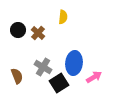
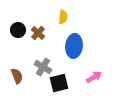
blue ellipse: moved 17 px up
black square: rotated 18 degrees clockwise
